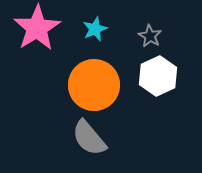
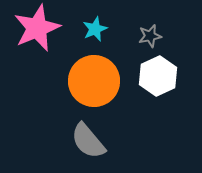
pink star: rotated 9 degrees clockwise
gray star: rotated 30 degrees clockwise
orange circle: moved 4 px up
gray semicircle: moved 1 px left, 3 px down
